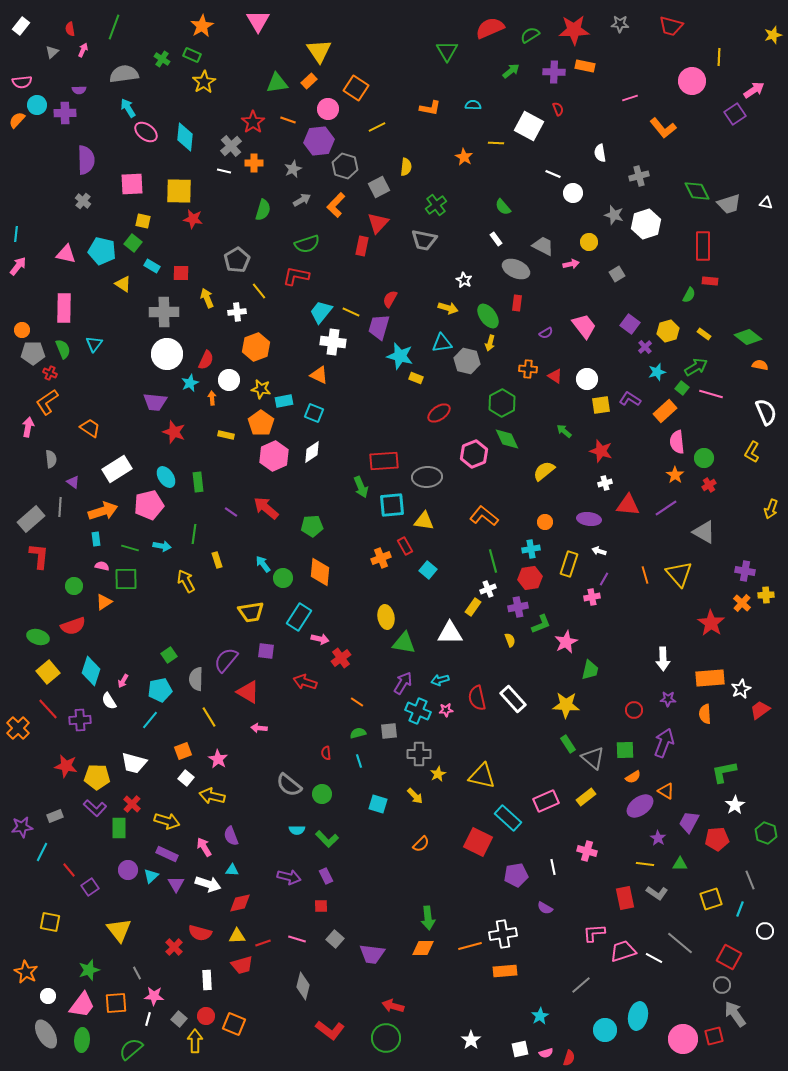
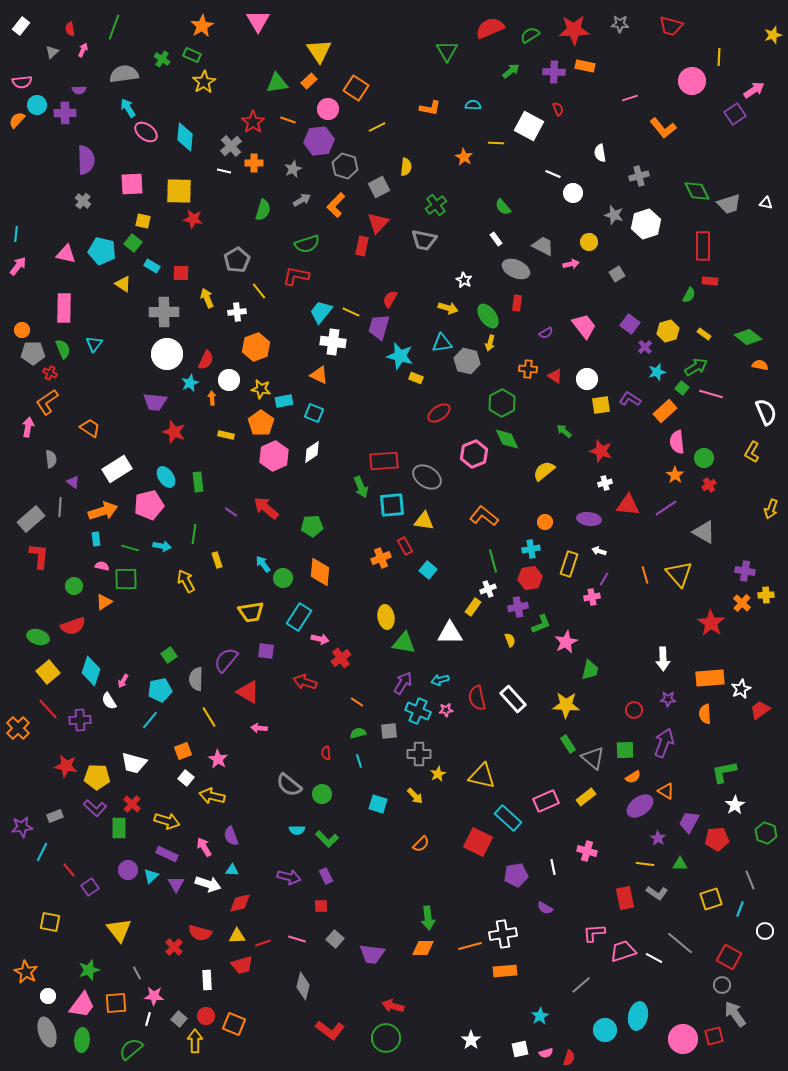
gray ellipse at (427, 477): rotated 36 degrees clockwise
gray ellipse at (46, 1034): moved 1 px right, 2 px up; rotated 12 degrees clockwise
